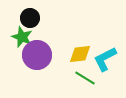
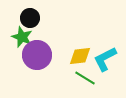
yellow diamond: moved 2 px down
